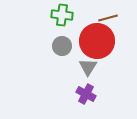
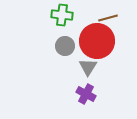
gray circle: moved 3 px right
